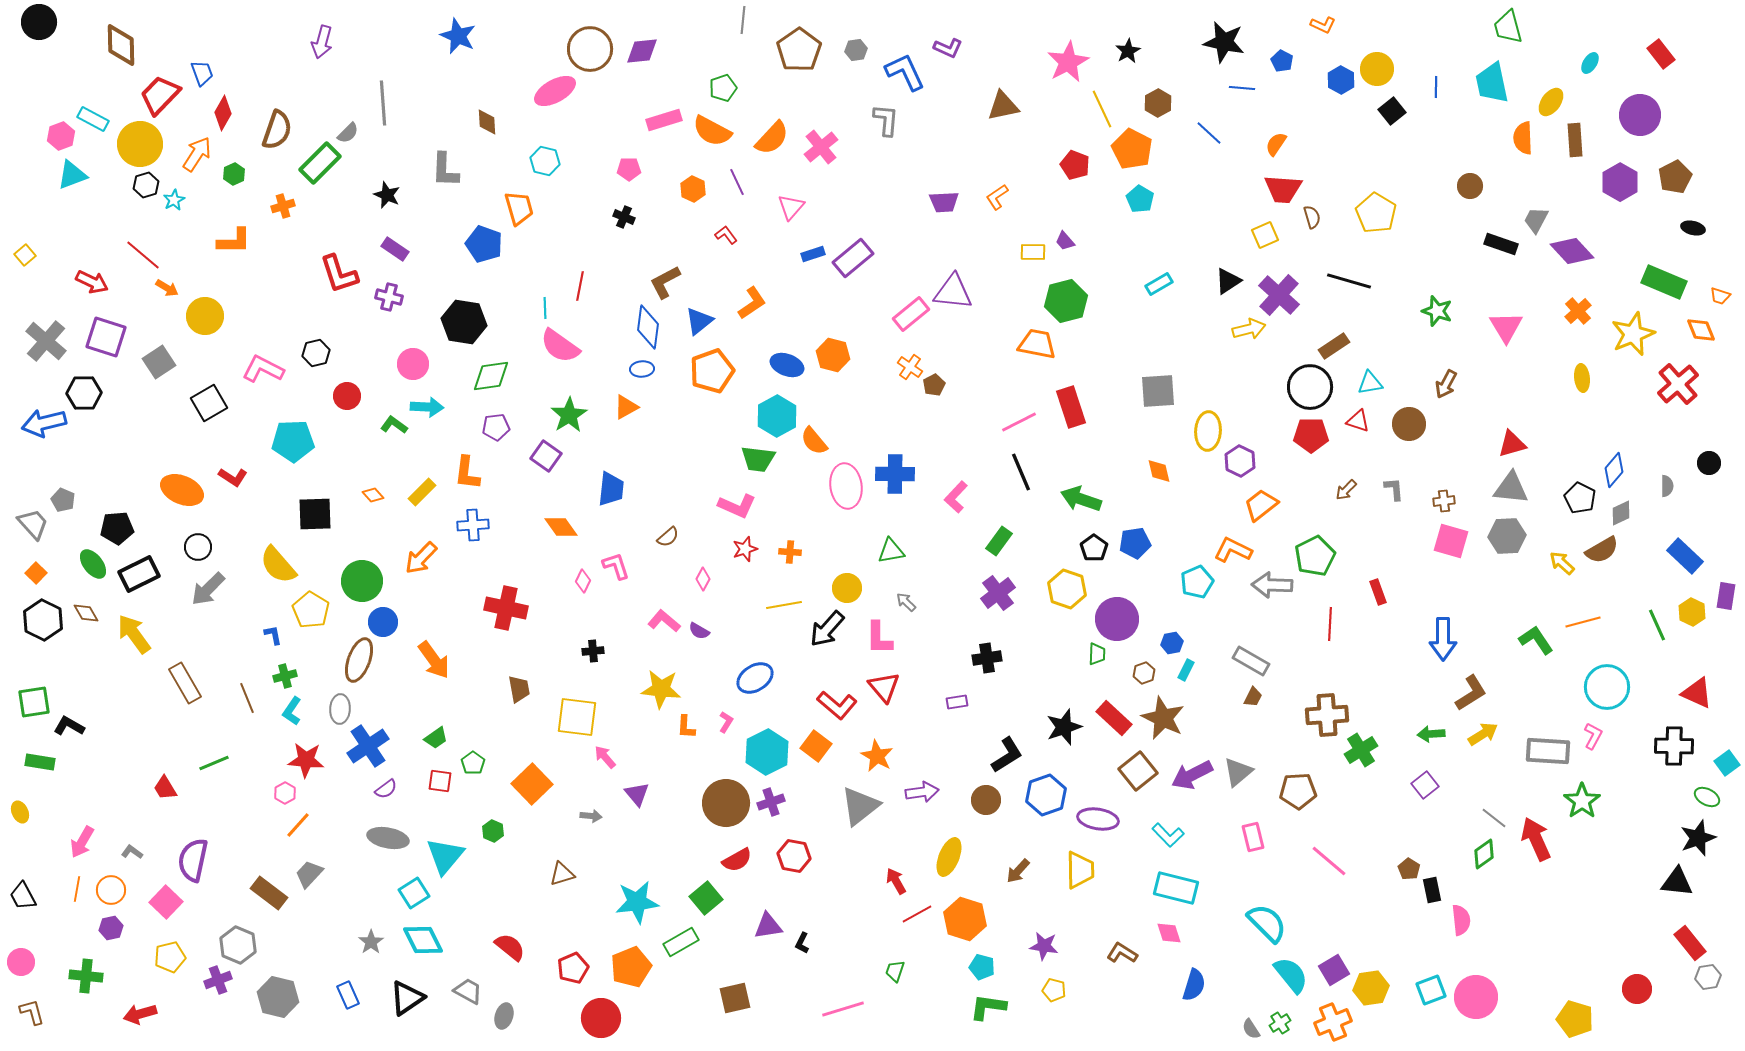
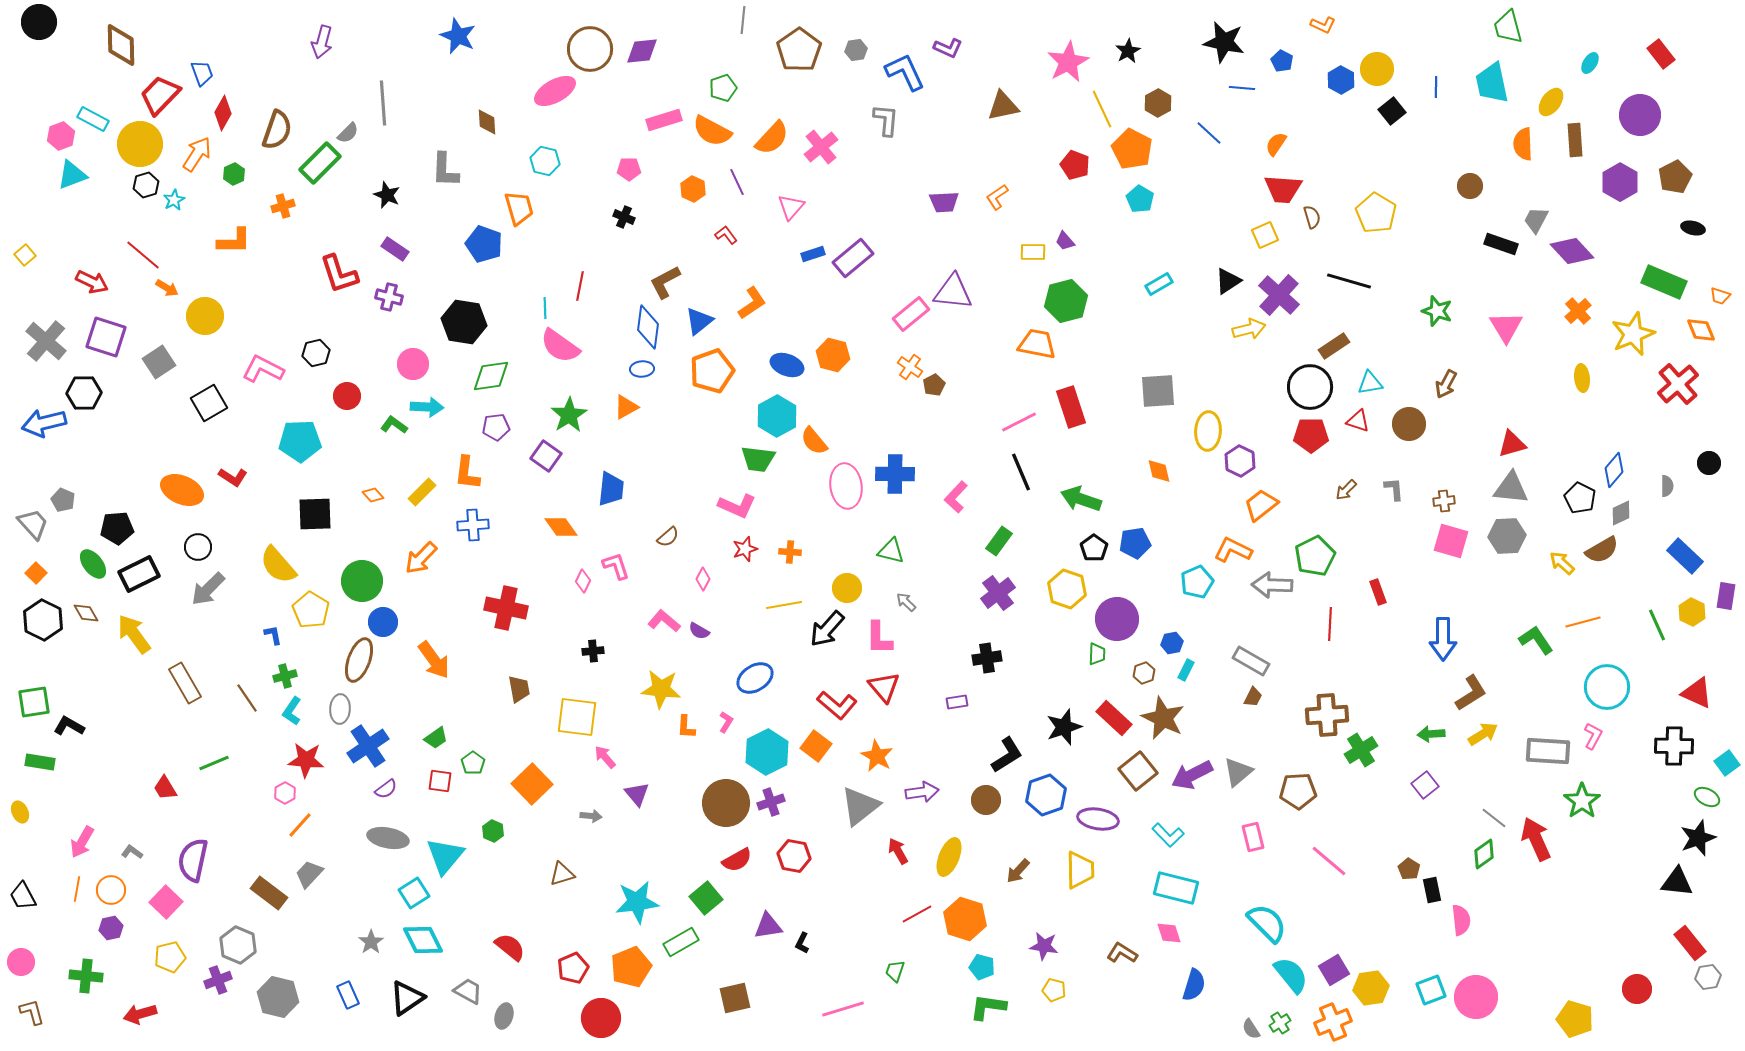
orange semicircle at (1523, 138): moved 6 px down
cyan pentagon at (293, 441): moved 7 px right
green triangle at (891, 551): rotated 24 degrees clockwise
brown line at (247, 698): rotated 12 degrees counterclockwise
orange line at (298, 825): moved 2 px right
red arrow at (896, 881): moved 2 px right, 30 px up
